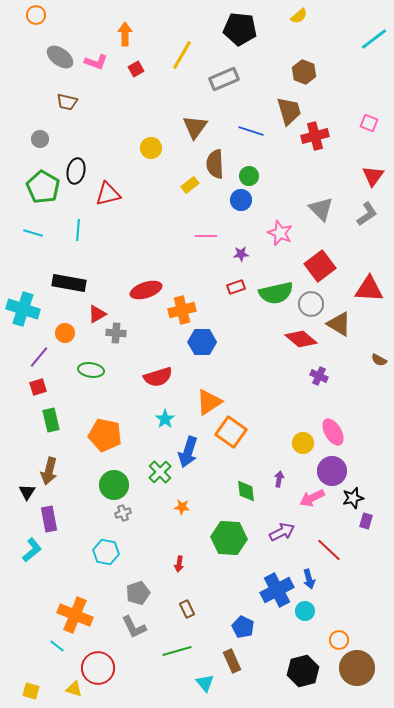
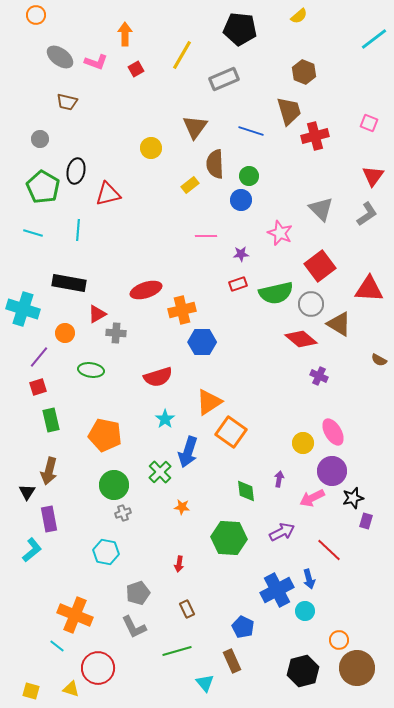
red rectangle at (236, 287): moved 2 px right, 3 px up
yellow triangle at (74, 689): moved 3 px left
